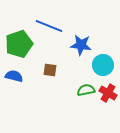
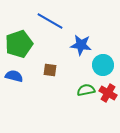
blue line: moved 1 px right, 5 px up; rotated 8 degrees clockwise
